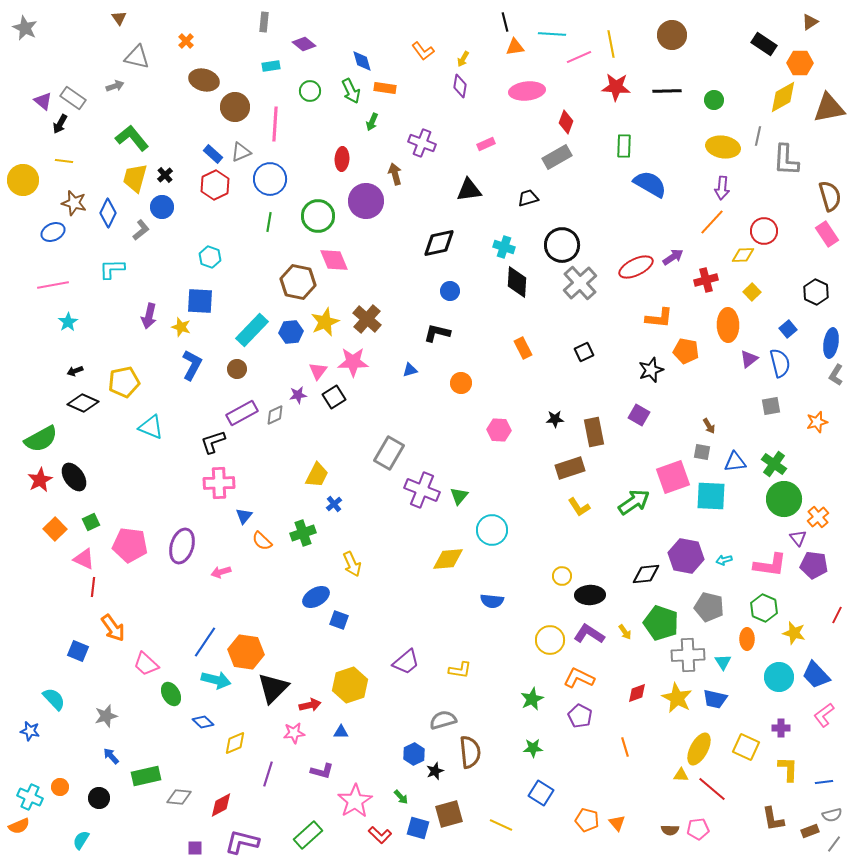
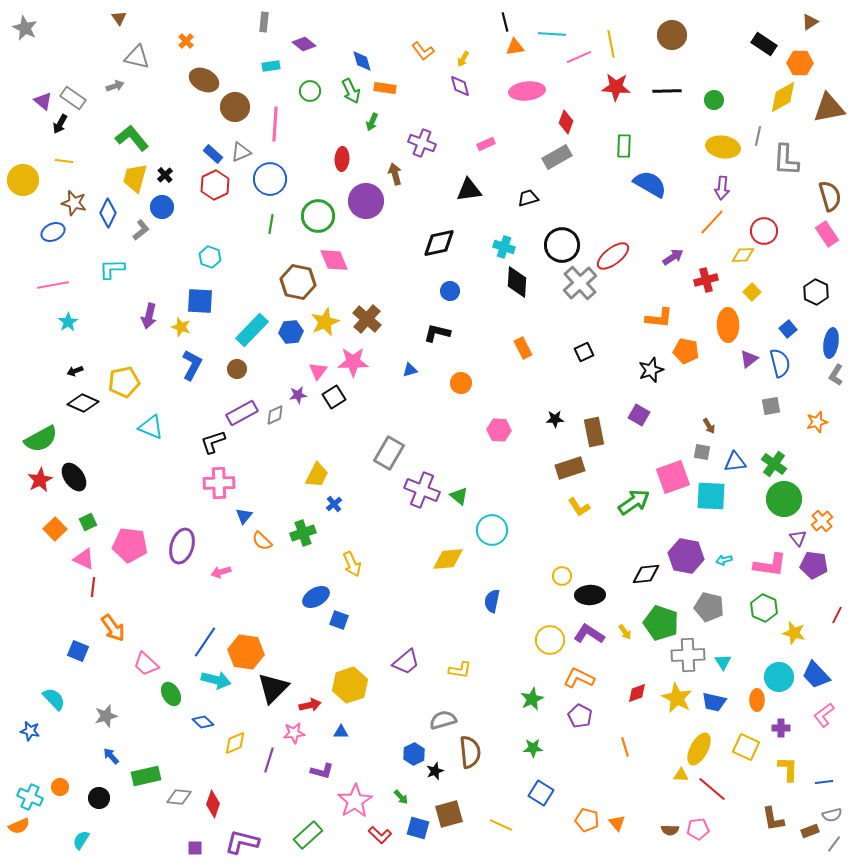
brown ellipse at (204, 80): rotated 12 degrees clockwise
purple diamond at (460, 86): rotated 25 degrees counterclockwise
green line at (269, 222): moved 2 px right, 2 px down
red ellipse at (636, 267): moved 23 px left, 11 px up; rotated 12 degrees counterclockwise
green triangle at (459, 496): rotated 30 degrees counterclockwise
orange cross at (818, 517): moved 4 px right, 4 px down
green square at (91, 522): moved 3 px left
blue semicircle at (492, 601): rotated 95 degrees clockwise
orange ellipse at (747, 639): moved 10 px right, 61 px down
blue trapezoid at (715, 699): moved 1 px left, 3 px down
purple line at (268, 774): moved 1 px right, 14 px up
red diamond at (221, 805): moved 8 px left, 1 px up; rotated 44 degrees counterclockwise
